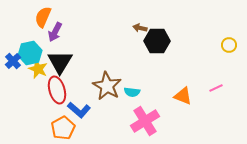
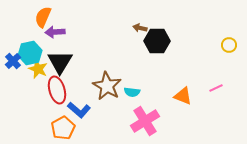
purple arrow: rotated 60 degrees clockwise
